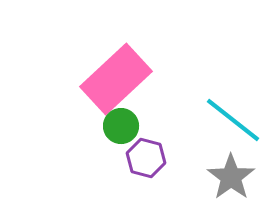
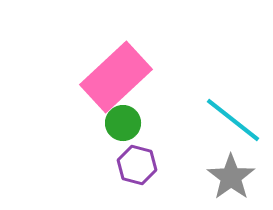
pink rectangle: moved 2 px up
green circle: moved 2 px right, 3 px up
purple hexagon: moved 9 px left, 7 px down
